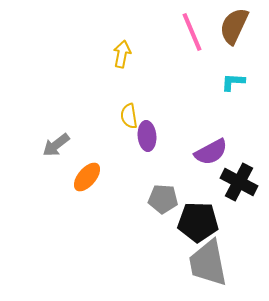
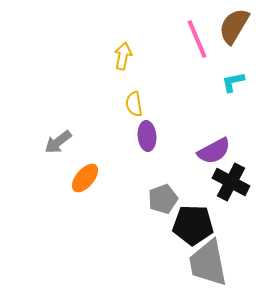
brown semicircle: rotated 6 degrees clockwise
pink line: moved 5 px right, 7 px down
yellow arrow: moved 1 px right, 2 px down
cyan L-shape: rotated 15 degrees counterclockwise
yellow semicircle: moved 5 px right, 12 px up
gray arrow: moved 2 px right, 3 px up
purple semicircle: moved 3 px right, 1 px up
orange ellipse: moved 2 px left, 1 px down
black cross: moved 8 px left
gray pentagon: rotated 24 degrees counterclockwise
black pentagon: moved 5 px left, 3 px down
